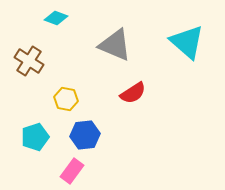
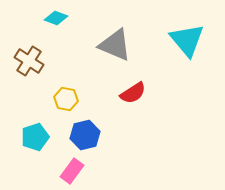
cyan triangle: moved 2 px up; rotated 9 degrees clockwise
blue hexagon: rotated 8 degrees counterclockwise
